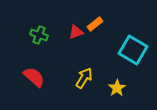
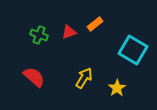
red triangle: moved 7 px left
